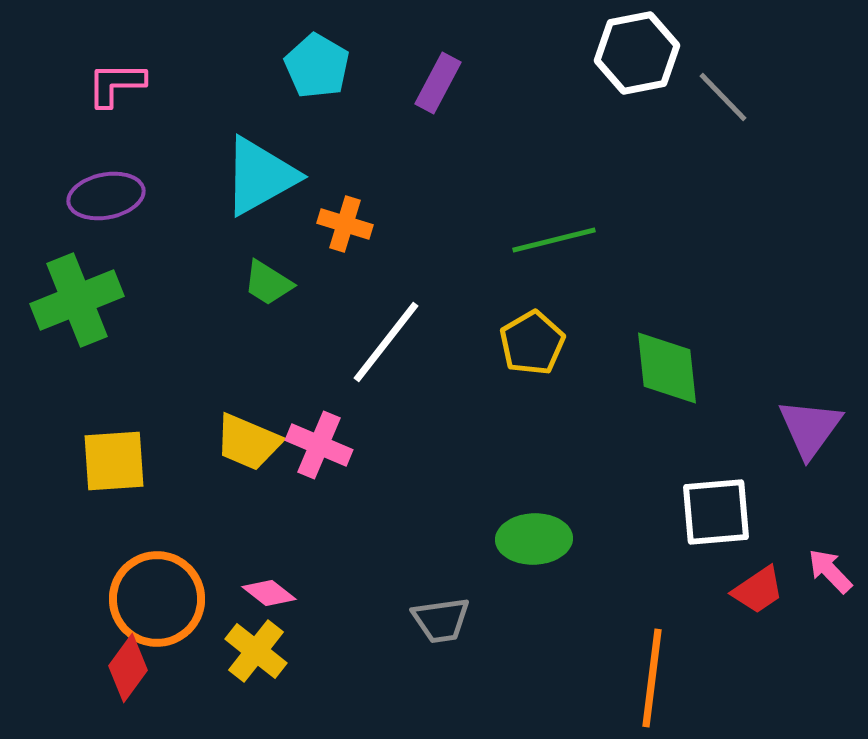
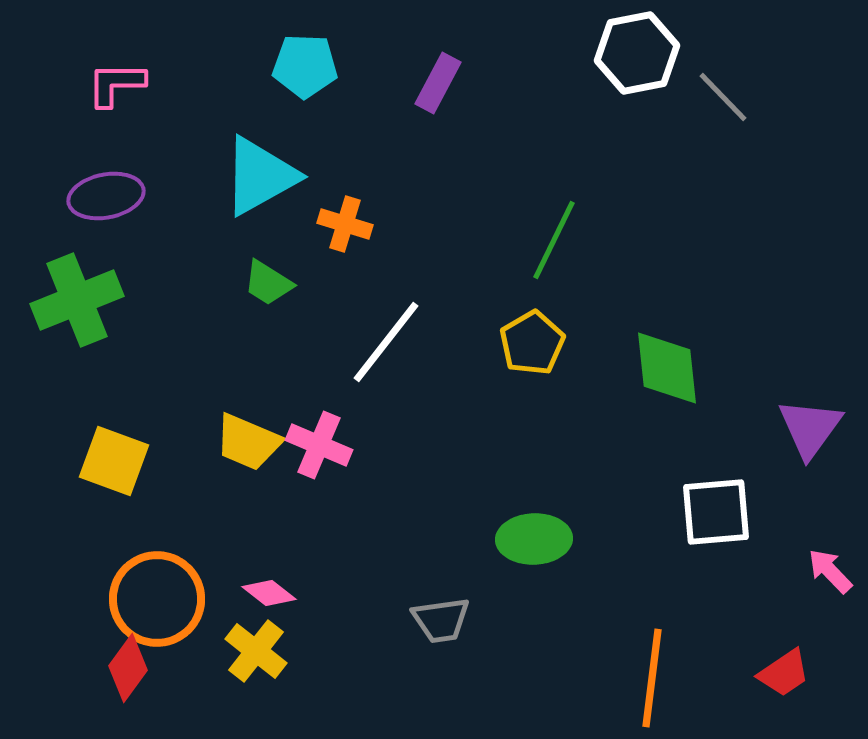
cyan pentagon: moved 12 px left; rotated 28 degrees counterclockwise
green line: rotated 50 degrees counterclockwise
yellow square: rotated 24 degrees clockwise
red trapezoid: moved 26 px right, 83 px down
